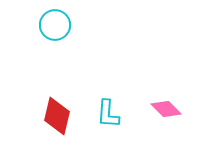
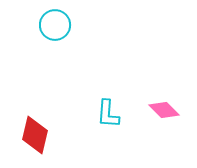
pink diamond: moved 2 px left, 1 px down
red diamond: moved 22 px left, 19 px down
